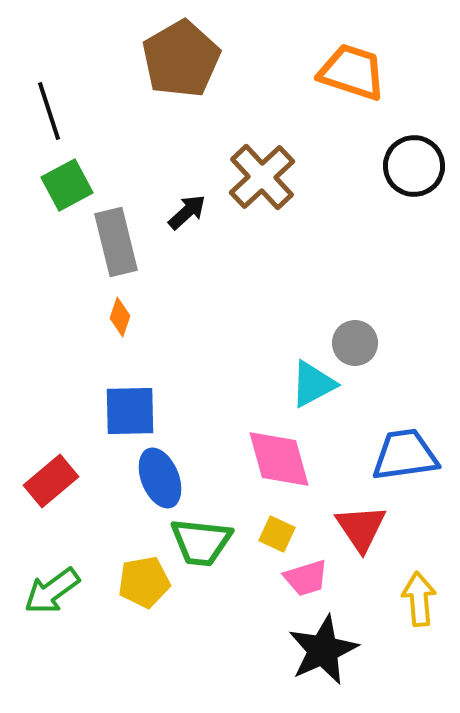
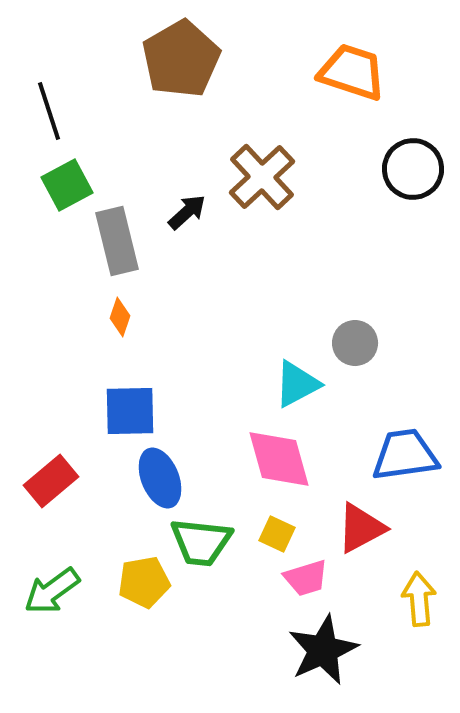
black circle: moved 1 px left, 3 px down
gray rectangle: moved 1 px right, 1 px up
cyan triangle: moved 16 px left
red triangle: rotated 36 degrees clockwise
